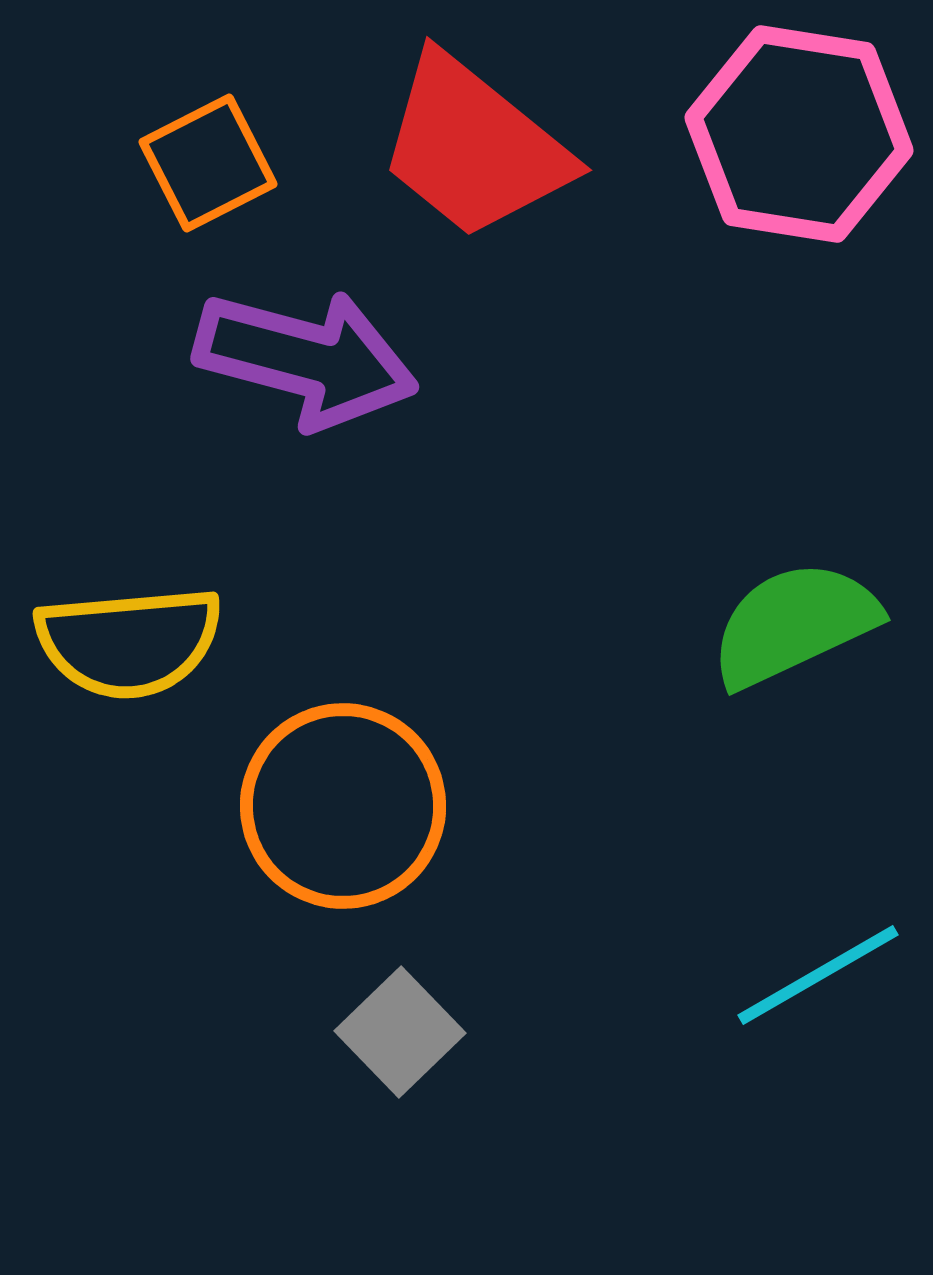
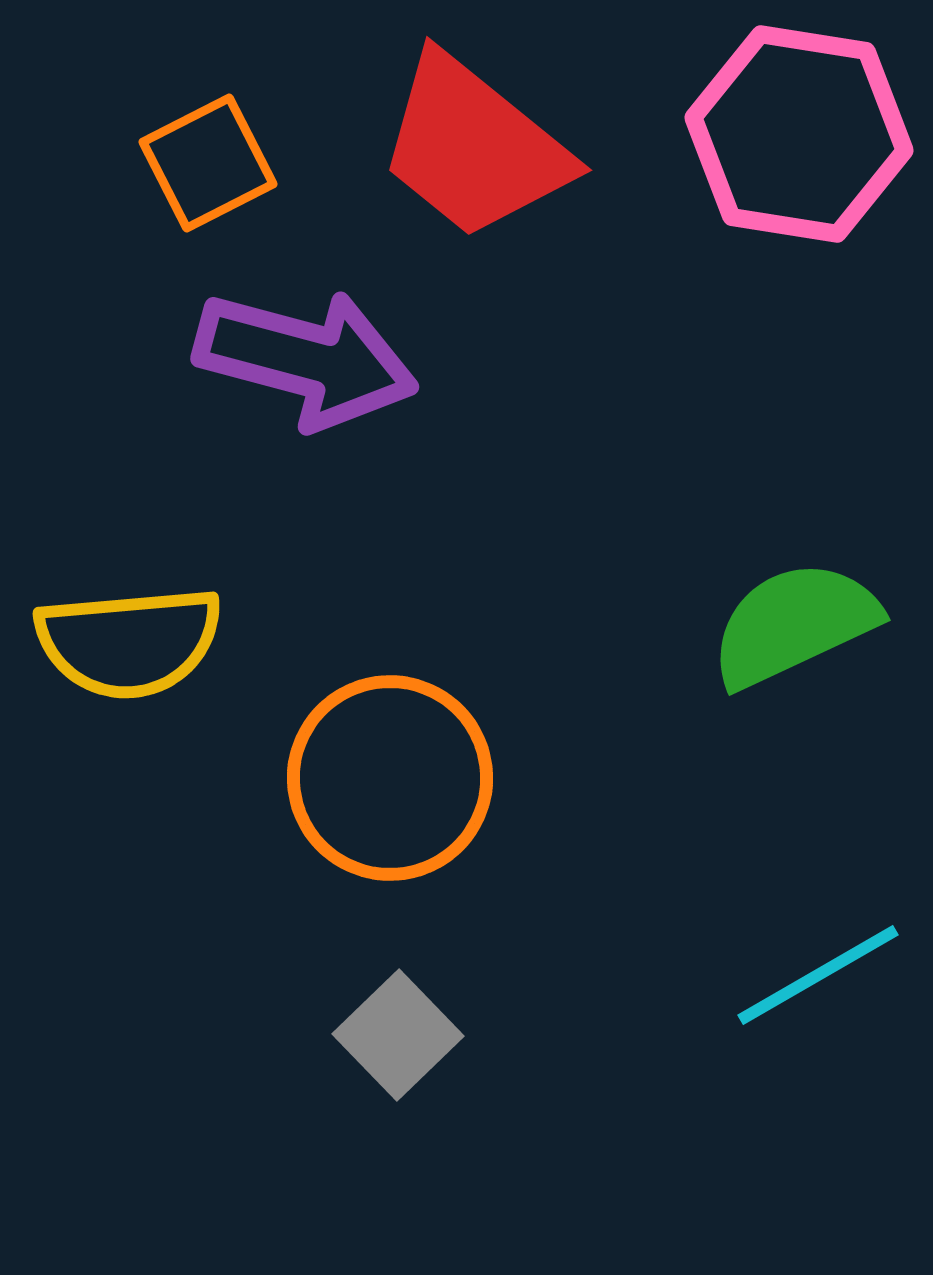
orange circle: moved 47 px right, 28 px up
gray square: moved 2 px left, 3 px down
